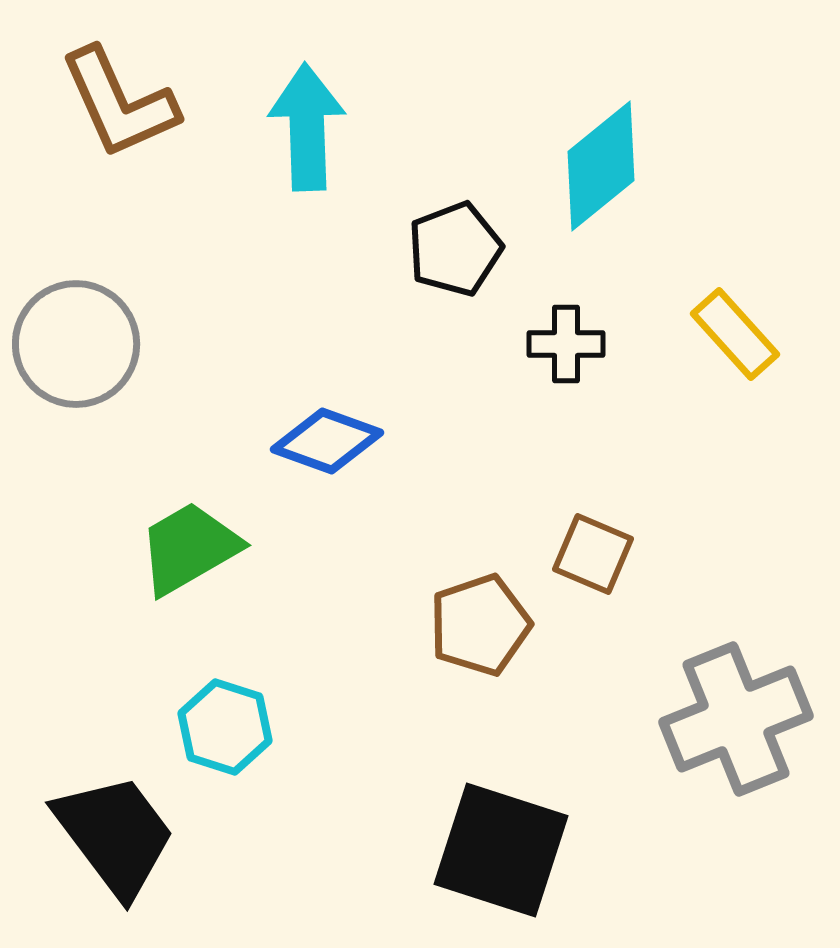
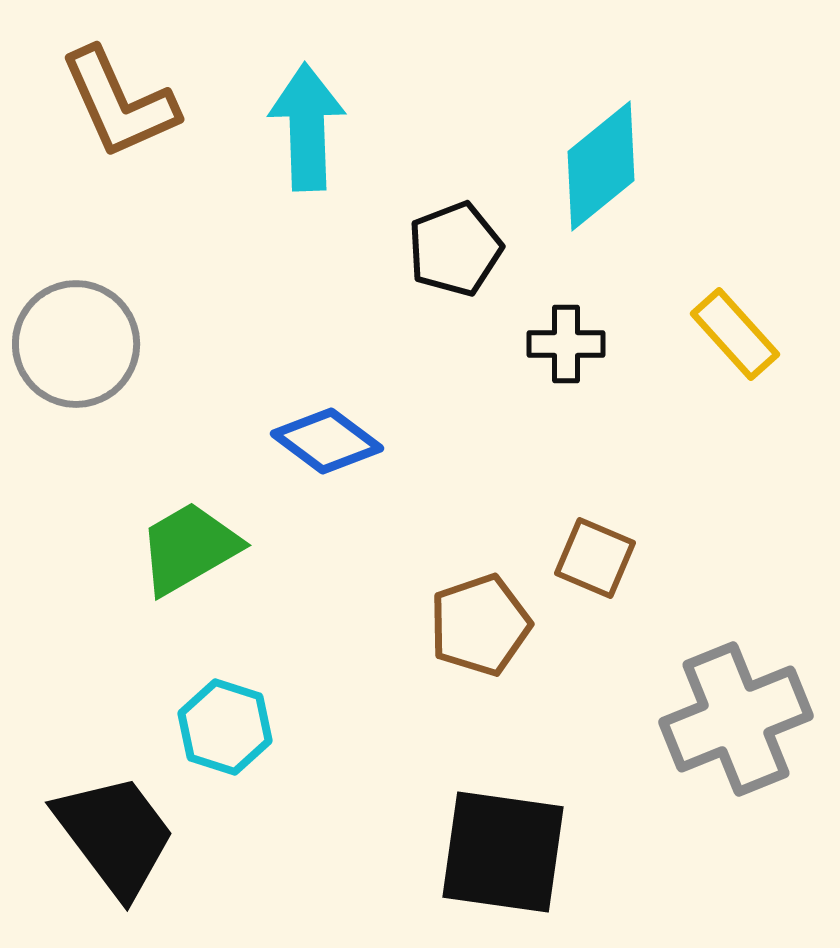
blue diamond: rotated 17 degrees clockwise
brown square: moved 2 px right, 4 px down
black square: moved 2 px right, 2 px down; rotated 10 degrees counterclockwise
